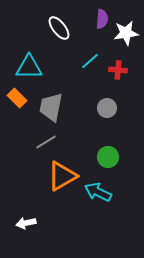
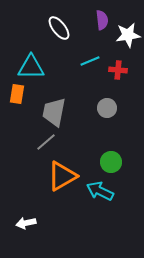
purple semicircle: moved 1 px down; rotated 12 degrees counterclockwise
white star: moved 2 px right, 2 px down
cyan line: rotated 18 degrees clockwise
cyan triangle: moved 2 px right
orange rectangle: moved 4 px up; rotated 54 degrees clockwise
gray trapezoid: moved 3 px right, 5 px down
gray line: rotated 10 degrees counterclockwise
green circle: moved 3 px right, 5 px down
cyan arrow: moved 2 px right, 1 px up
